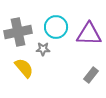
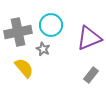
cyan circle: moved 5 px left, 2 px up
purple triangle: moved 4 px down; rotated 24 degrees counterclockwise
gray star: rotated 24 degrees clockwise
